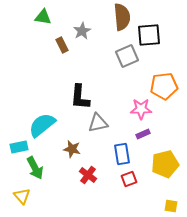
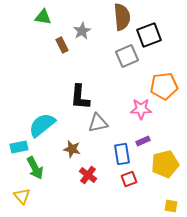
black square: rotated 15 degrees counterclockwise
purple rectangle: moved 7 px down
